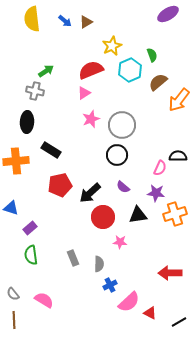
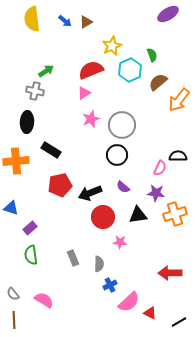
black arrow at (90, 193): rotated 20 degrees clockwise
